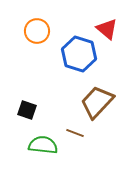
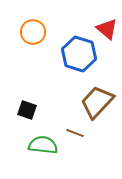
orange circle: moved 4 px left, 1 px down
